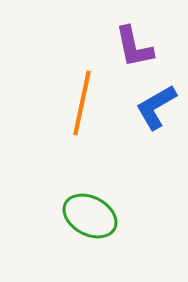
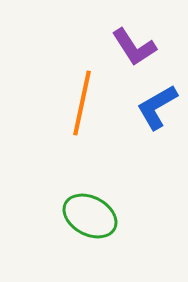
purple L-shape: rotated 21 degrees counterclockwise
blue L-shape: moved 1 px right
